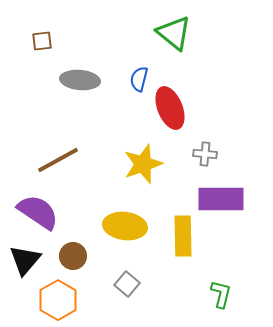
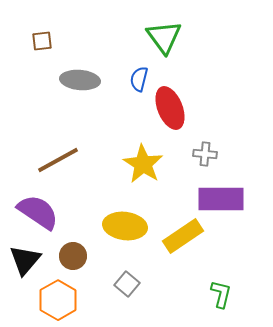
green triangle: moved 10 px left, 4 px down; rotated 15 degrees clockwise
yellow star: rotated 21 degrees counterclockwise
yellow rectangle: rotated 57 degrees clockwise
